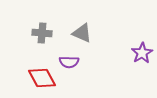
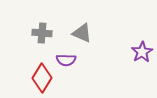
purple star: moved 1 px up
purple semicircle: moved 3 px left, 2 px up
red diamond: rotated 60 degrees clockwise
